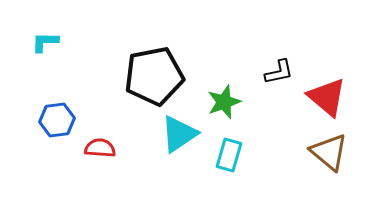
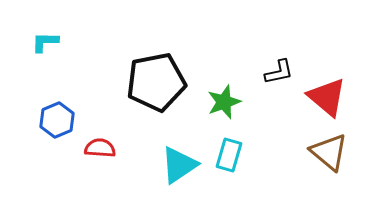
black pentagon: moved 2 px right, 6 px down
blue hexagon: rotated 16 degrees counterclockwise
cyan triangle: moved 31 px down
